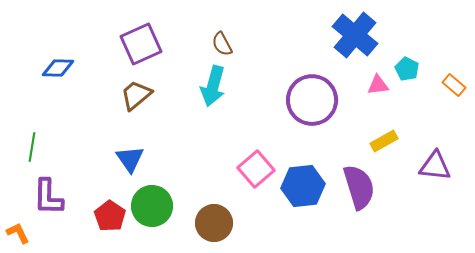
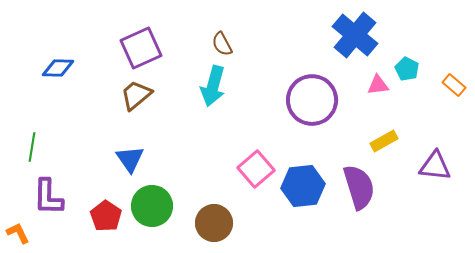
purple square: moved 4 px down
red pentagon: moved 4 px left
